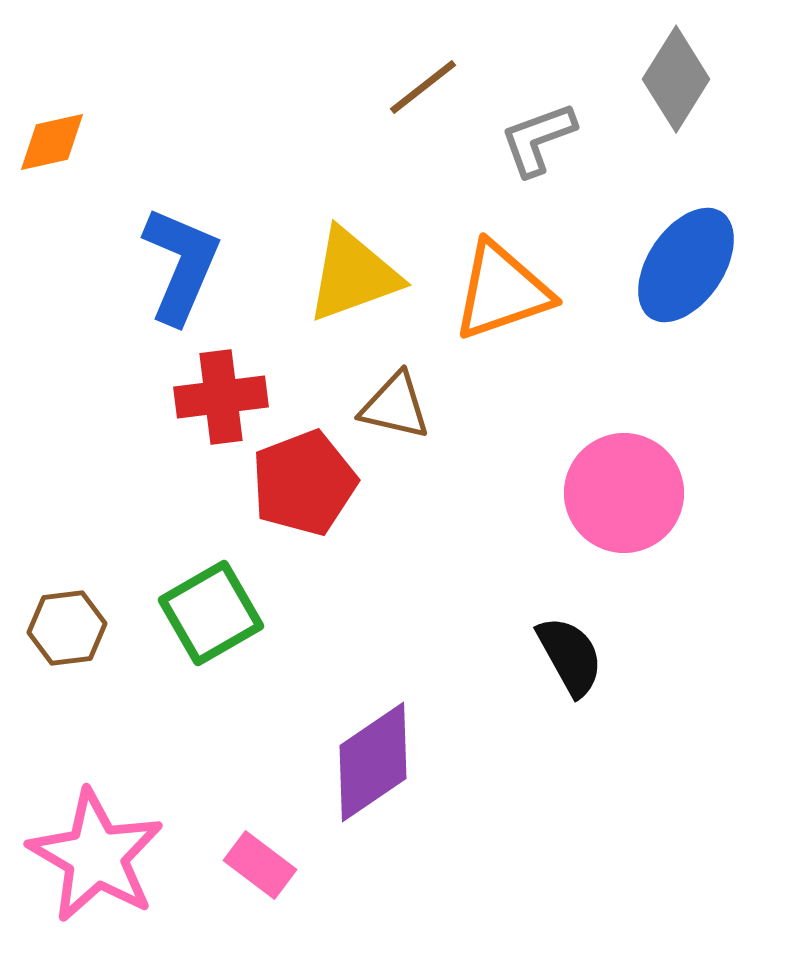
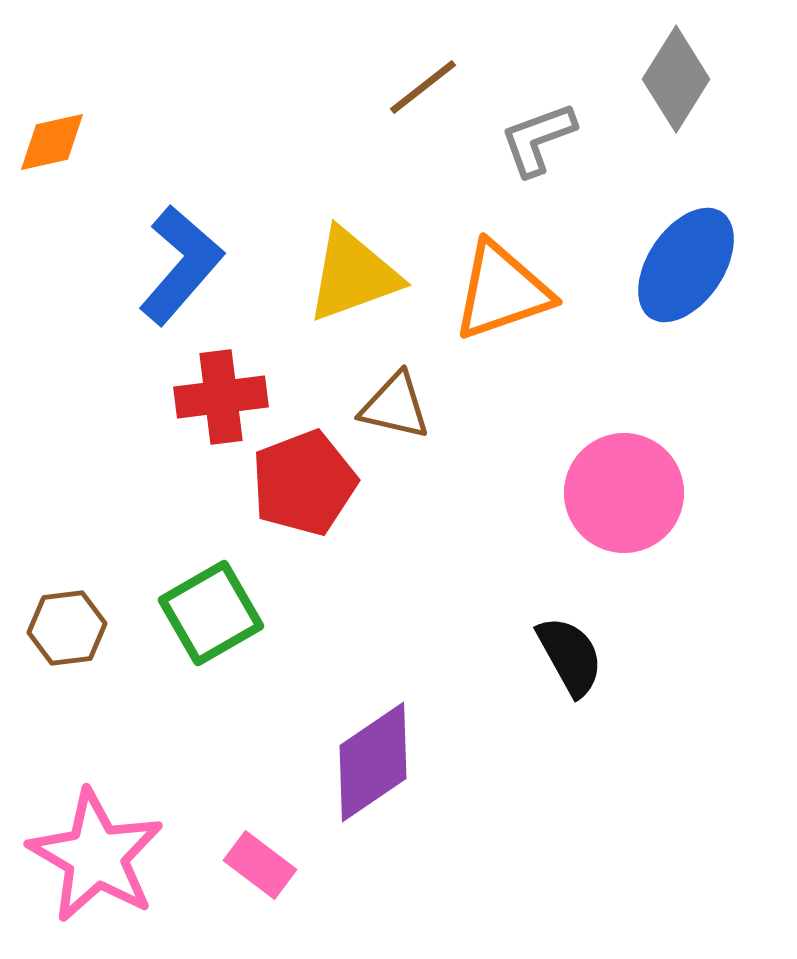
blue L-shape: rotated 18 degrees clockwise
